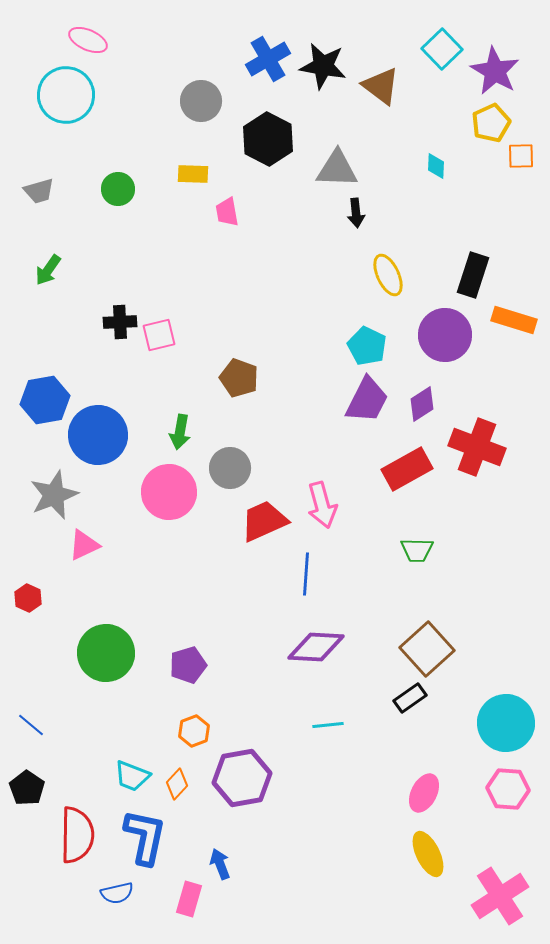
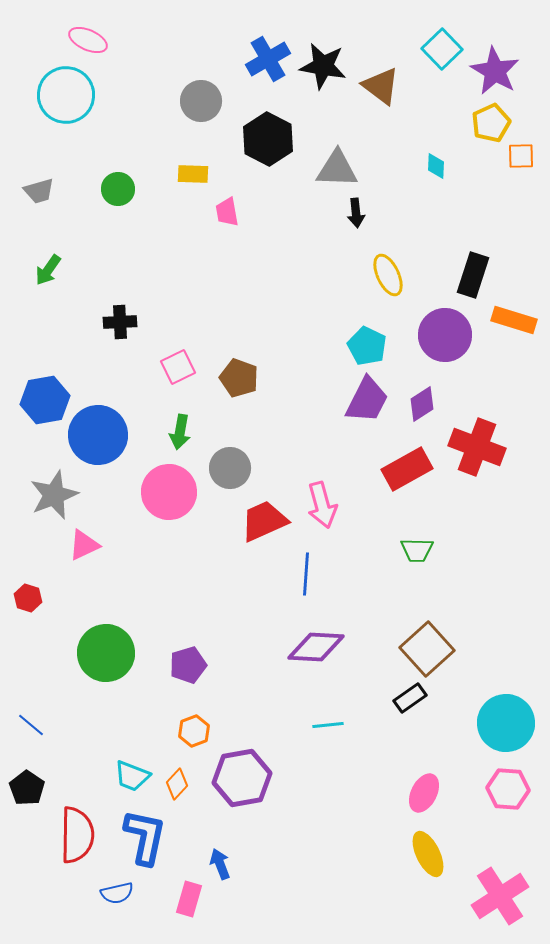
pink square at (159, 335): moved 19 px right, 32 px down; rotated 12 degrees counterclockwise
red hexagon at (28, 598): rotated 8 degrees counterclockwise
